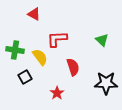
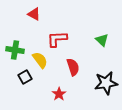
yellow semicircle: moved 3 px down
black star: rotated 10 degrees counterclockwise
red star: moved 2 px right, 1 px down
